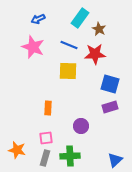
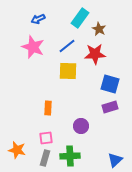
blue line: moved 2 px left, 1 px down; rotated 60 degrees counterclockwise
